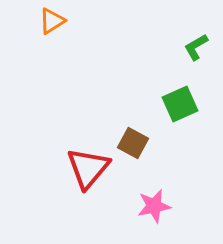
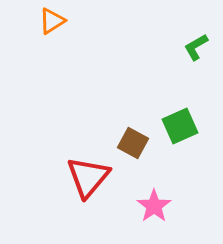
green square: moved 22 px down
red triangle: moved 9 px down
pink star: rotated 24 degrees counterclockwise
